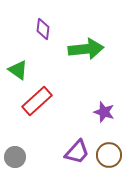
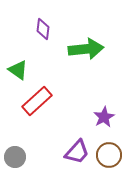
purple star: moved 5 px down; rotated 25 degrees clockwise
